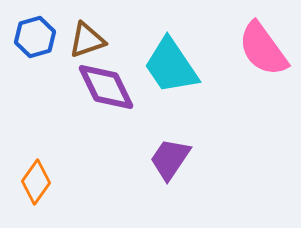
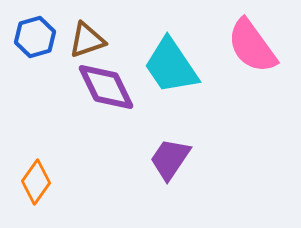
pink semicircle: moved 11 px left, 3 px up
